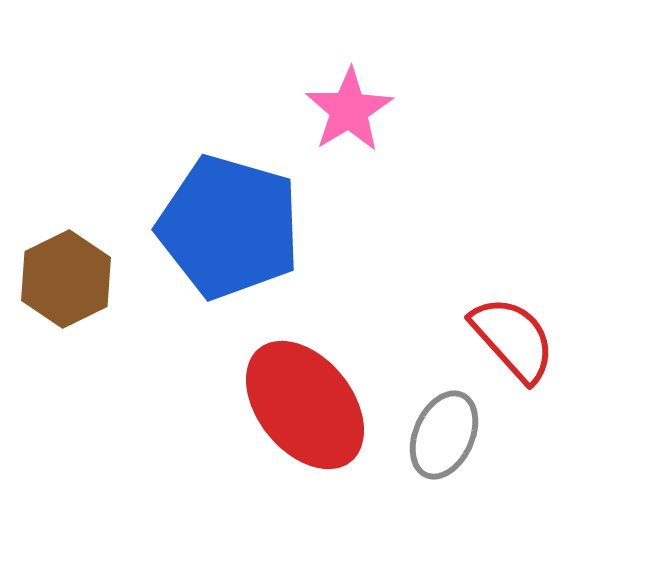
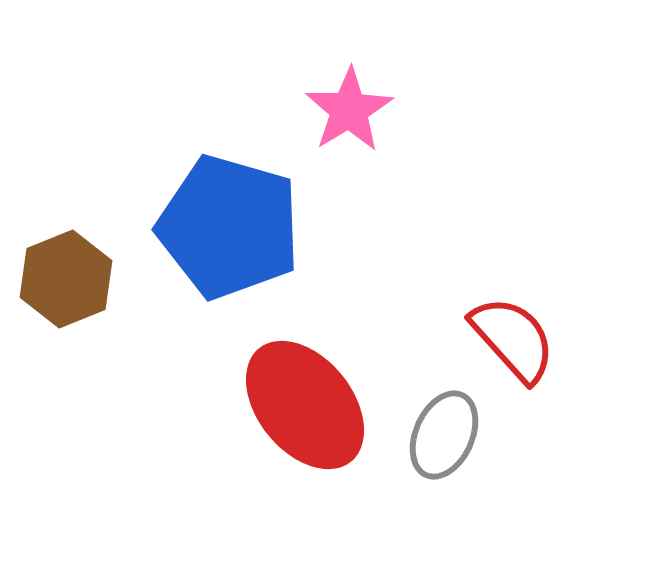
brown hexagon: rotated 4 degrees clockwise
